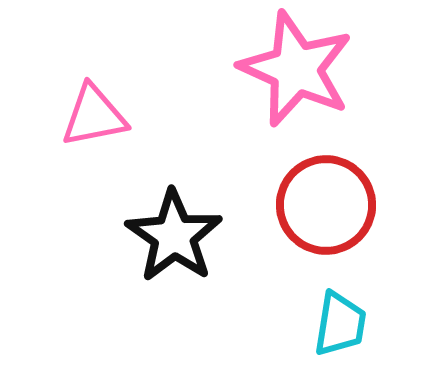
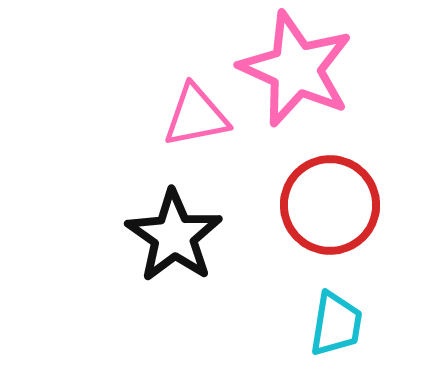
pink triangle: moved 102 px right
red circle: moved 4 px right
cyan trapezoid: moved 4 px left
